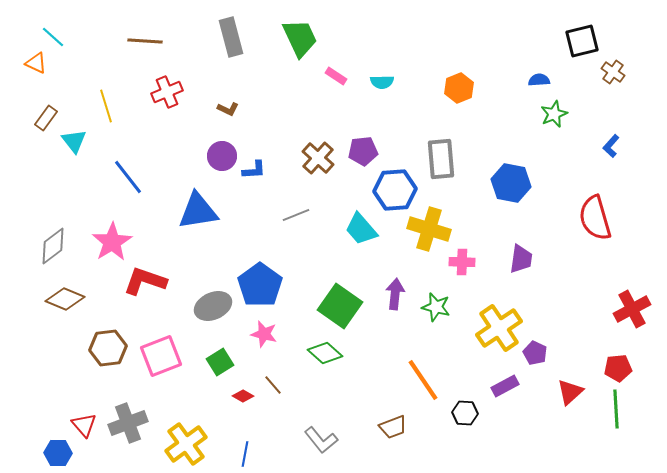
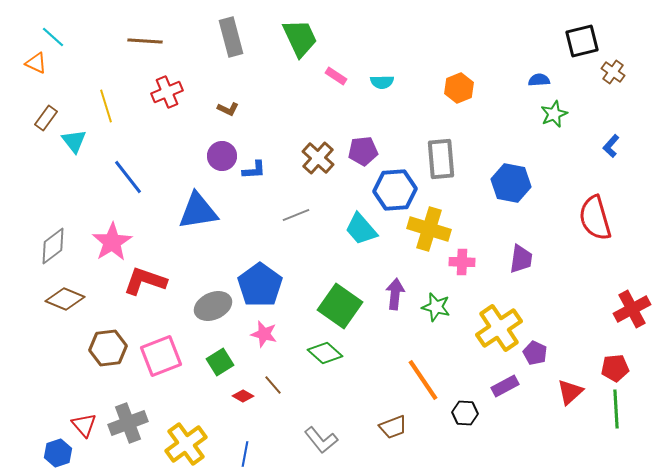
red pentagon at (618, 368): moved 3 px left
blue hexagon at (58, 453): rotated 20 degrees counterclockwise
